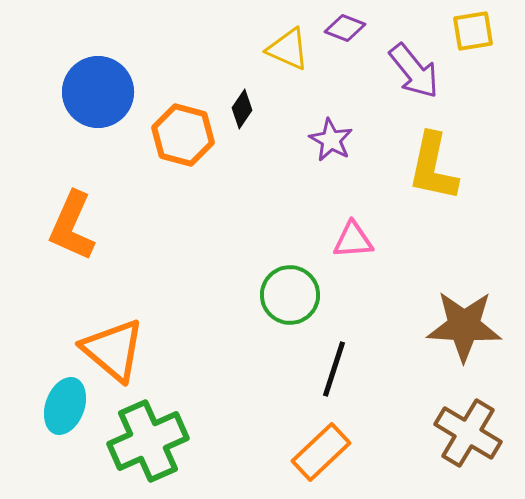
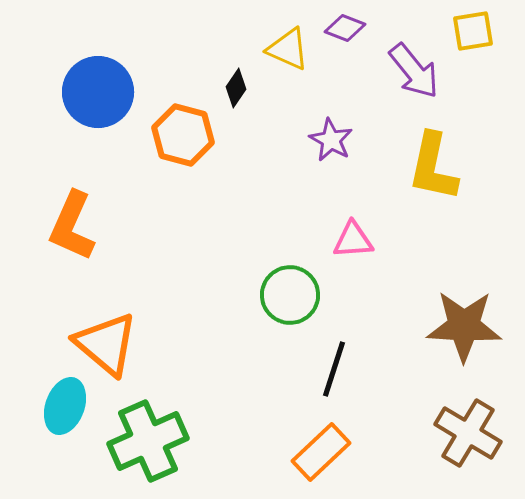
black diamond: moved 6 px left, 21 px up
orange triangle: moved 7 px left, 6 px up
